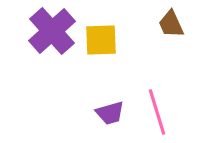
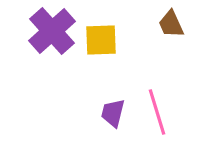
purple trapezoid: moved 3 px right; rotated 120 degrees clockwise
